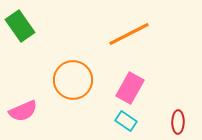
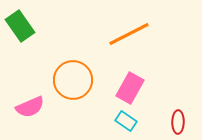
pink semicircle: moved 7 px right, 4 px up
